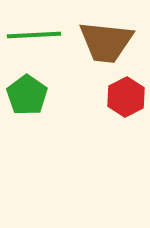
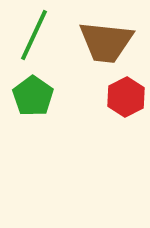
green line: rotated 62 degrees counterclockwise
green pentagon: moved 6 px right, 1 px down
